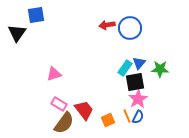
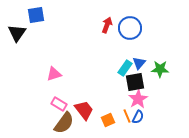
red arrow: rotated 119 degrees clockwise
